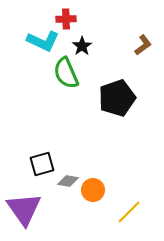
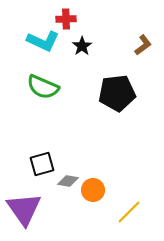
green semicircle: moved 23 px left, 14 px down; rotated 44 degrees counterclockwise
black pentagon: moved 5 px up; rotated 12 degrees clockwise
